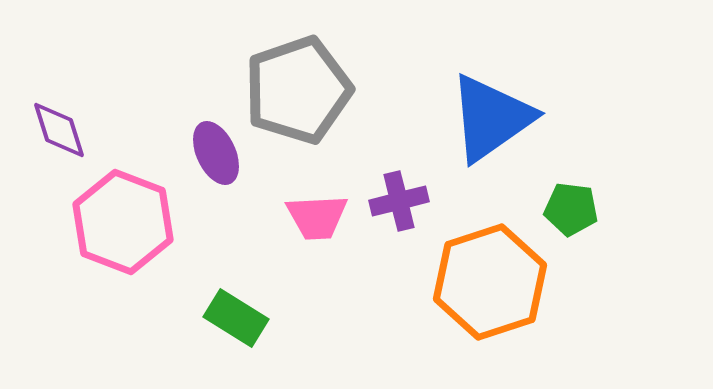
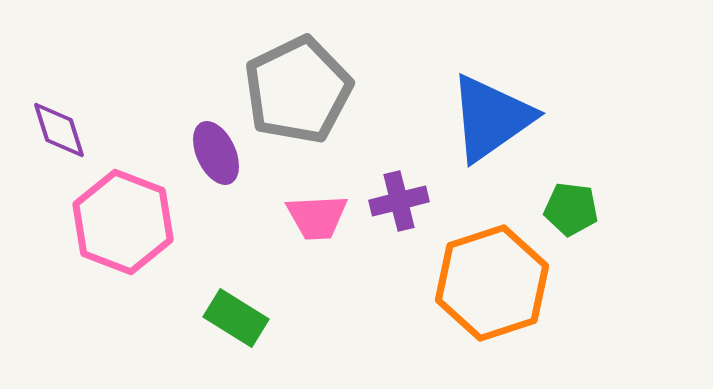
gray pentagon: rotated 7 degrees counterclockwise
orange hexagon: moved 2 px right, 1 px down
